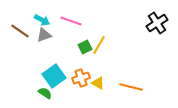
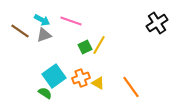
orange line: rotated 40 degrees clockwise
